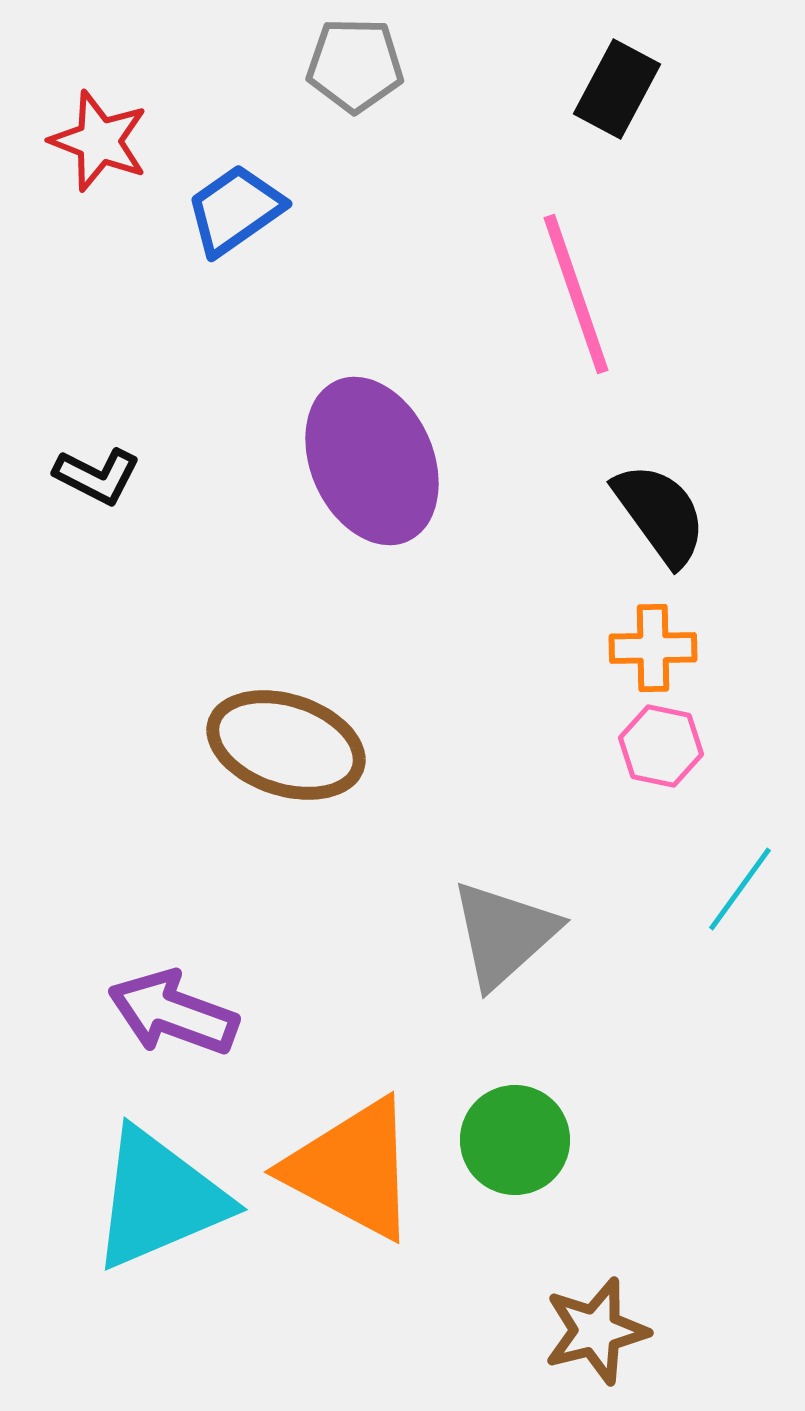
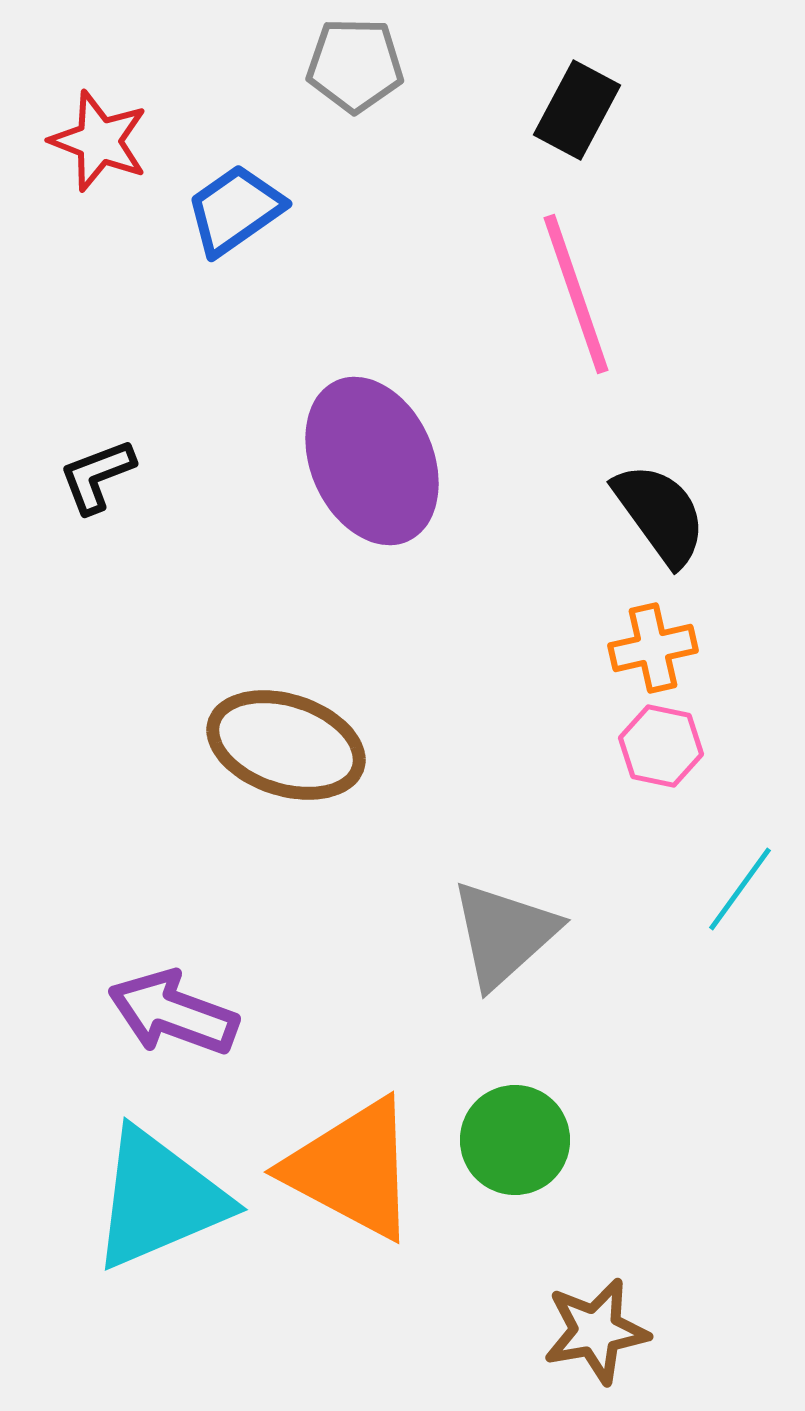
black rectangle: moved 40 px left, 21 px down
black L-shape: rotated 132 degrees clockwise
orange cross: rotated 12 degrees counterclockwise
brown star: rotated 4 degrees clockwise
